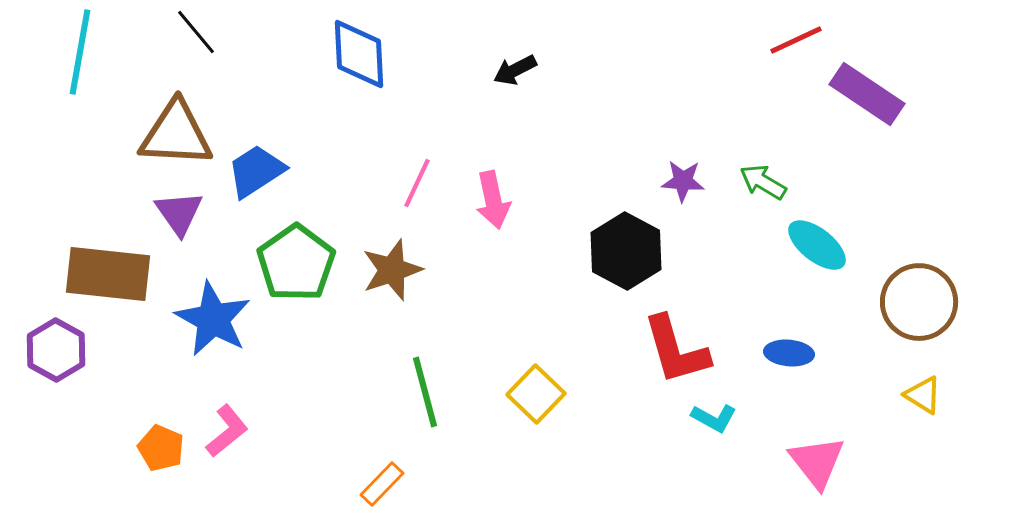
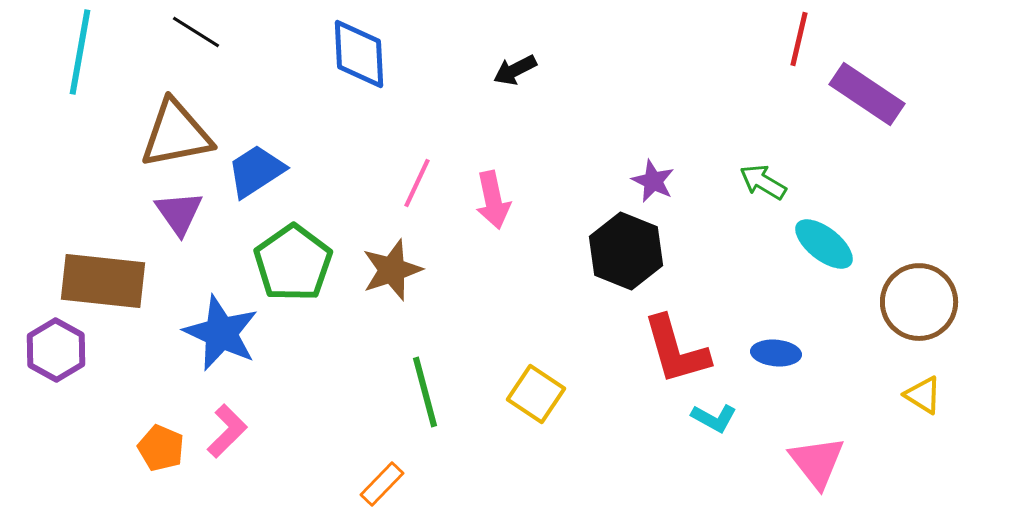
black line: rotated 18 degrees counterclockwise
red line: moved 3 px right, 1 px up; rotated 52 degrees counterclockwise
brown triangle: rotated 14 degrees counterclockwise
purple star: moved 30 px left; rotated 21 degrees clockwise
cyan ellipse: moved 7 px right, 1 px up
black hexagon: rotated 6 degrees counterclockwise
green pentagon: moved 3 px left
brown rectangle: moved 5 px left, 7 px down
blue star: moved 8 px right, 14 px down; rotated 4 degrees counterclockwise
blue ellipse: moved 13 px left
yellow square: rotated 10 degrees counterclockwise
pink L-shape: rotated 6 degrees counterclockwise
